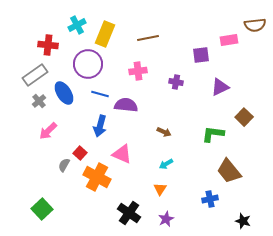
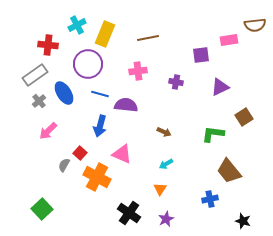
brown square: rotated 12 degrees clockwise
